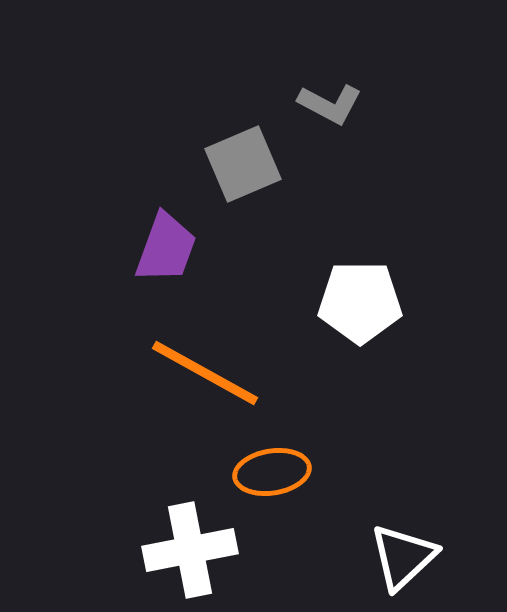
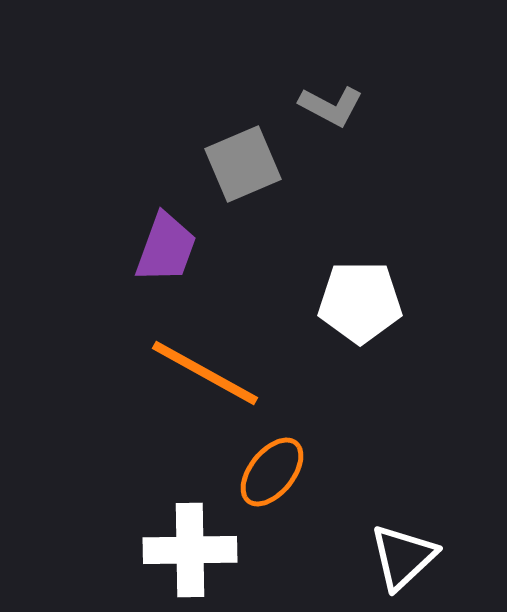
gray L-shape: moved 1 px right, 2 px down
orange ellipse: rotated 42 degrees counterclockwise
white cross: rotated 10 degrees clockwise
